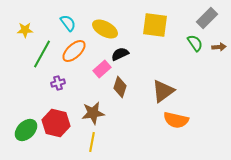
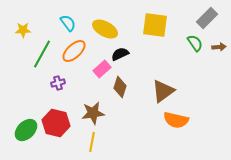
yellow star: moved 2 px left
